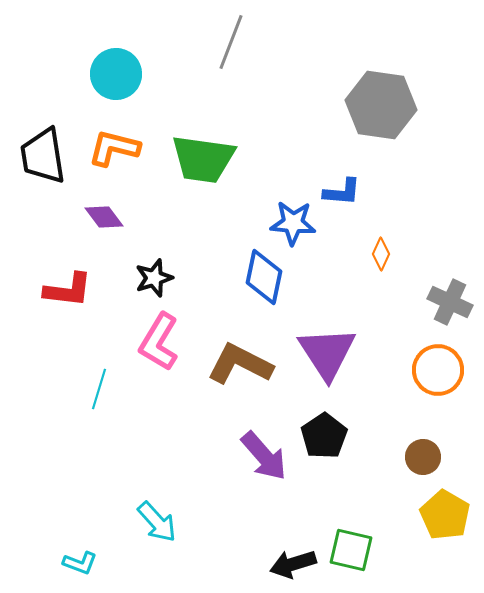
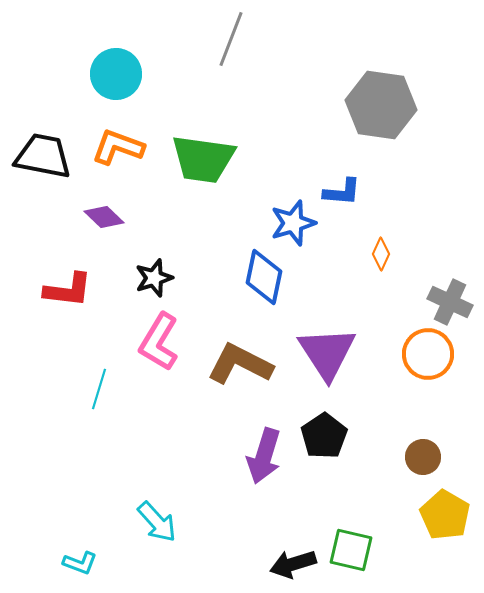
gray line: moved 3 px up
orange L-shape: moved 4 px right, 1 px up; rotated 6 degrees clockwise
black trapezoid: rotated 110 degrees clockwise
purple diamond: rotated 9 degrees counterclockwise
blue star: rotated 21 degrees counterclockwise
orange circle: moved 10 px left, 16 px up
purple arrow: rotated 58 degrees clockwise
